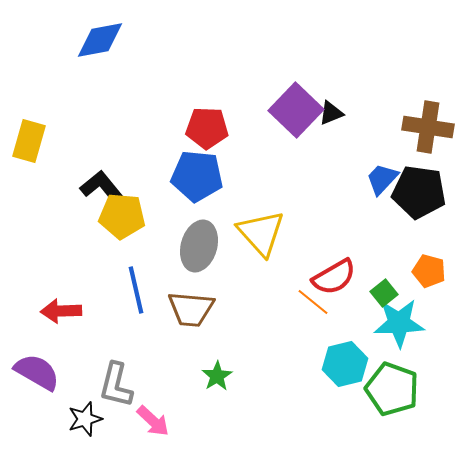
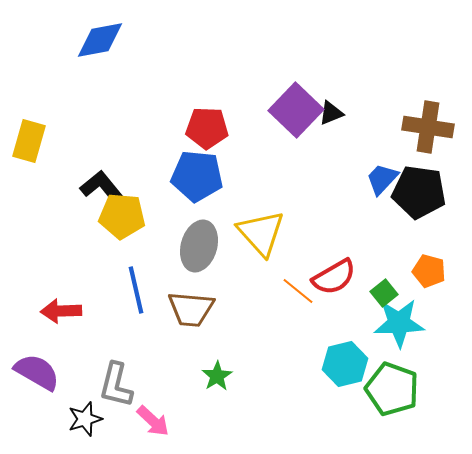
orange line: moved 15 px left, 11 px up
